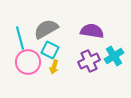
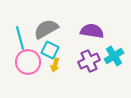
yellow arrow: moved 1 px right, 2 px up
